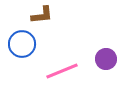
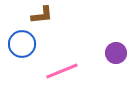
purple circle: moved 10 px right, 6 px up
